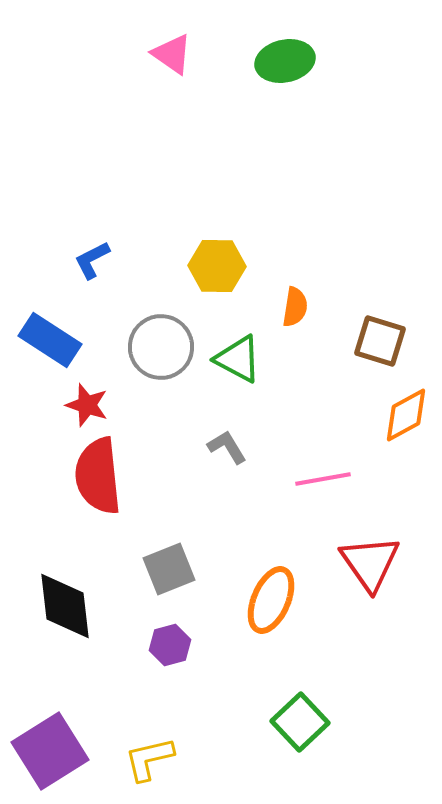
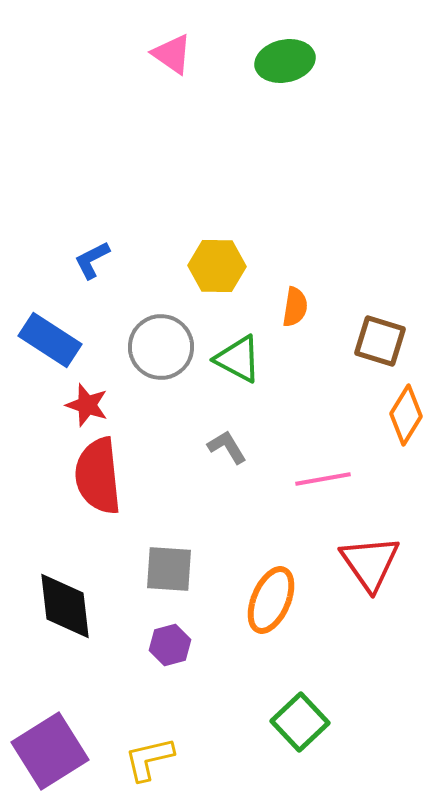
orange diamond: rotated 30 degrees counterclockwise
gray square: rotated 26 degrees clockwise
